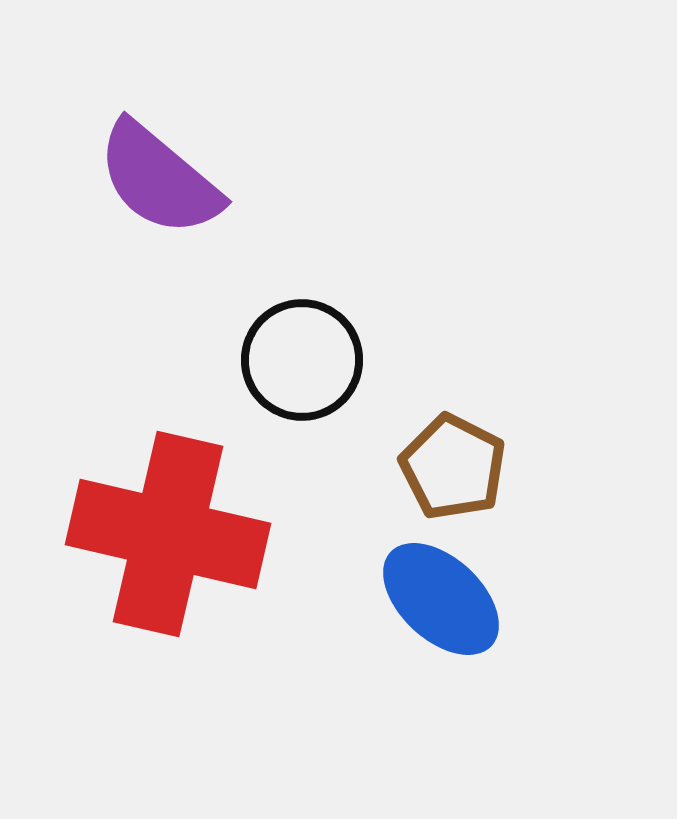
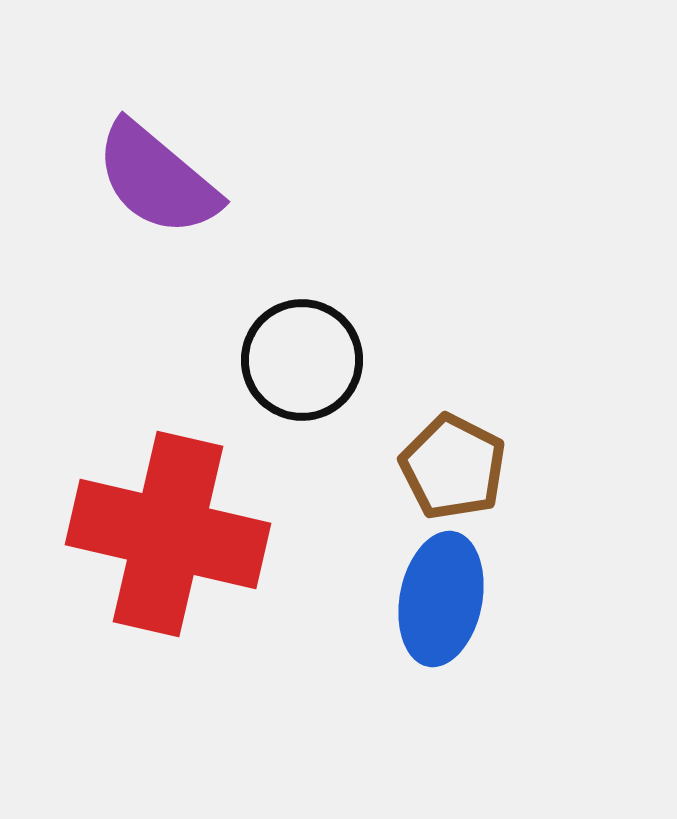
purple semicircle: moved 2 px left
blue ellipse: rotated 58 degrees clockwise
